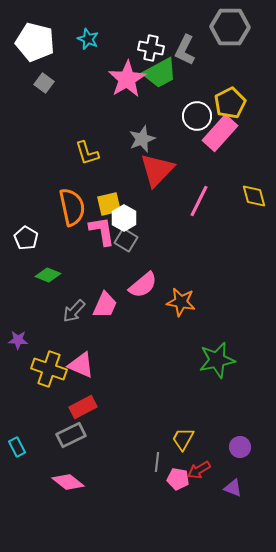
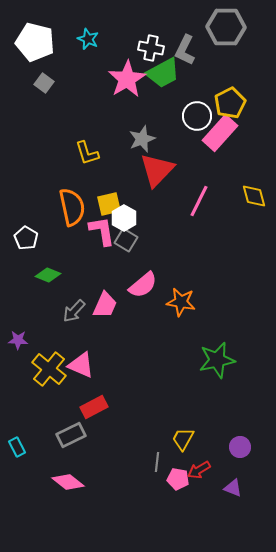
gray hexagon at (230, 27): moved 4 px left
green trapezoid at (160, 73): moved 3 px right
yellow cross at (49, 369): rotated 20 degrees clockwise
red rectangle at (83, 407): moved 11 px right
